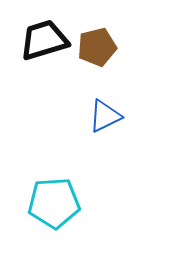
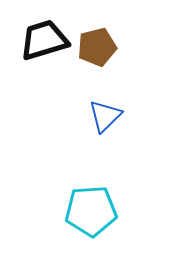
blue triangle: rotated 18 degrees counterclockwise
cyan pentagon: moved 37 px right, 8 px down
